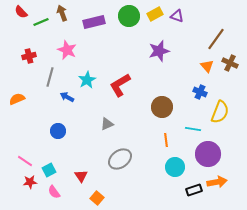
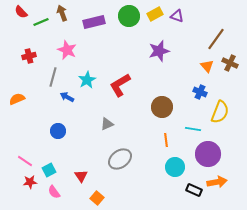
gray line: moved 3 px right
black rectangle: rotated 42 degrees clockwise
